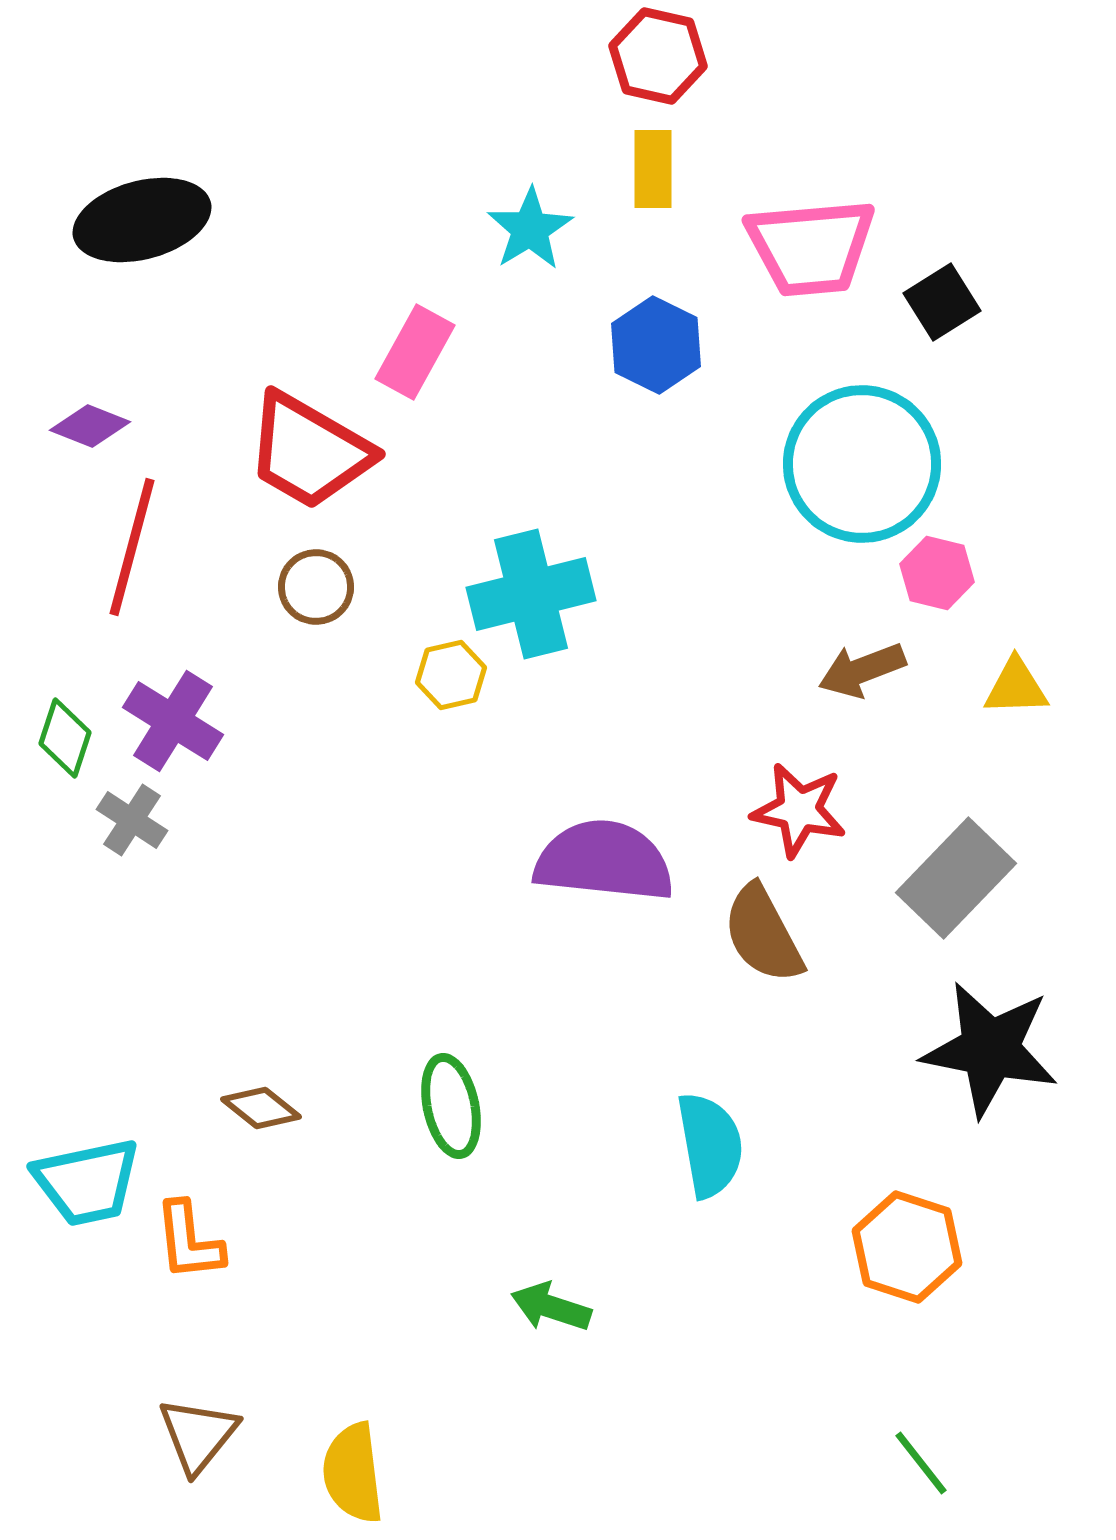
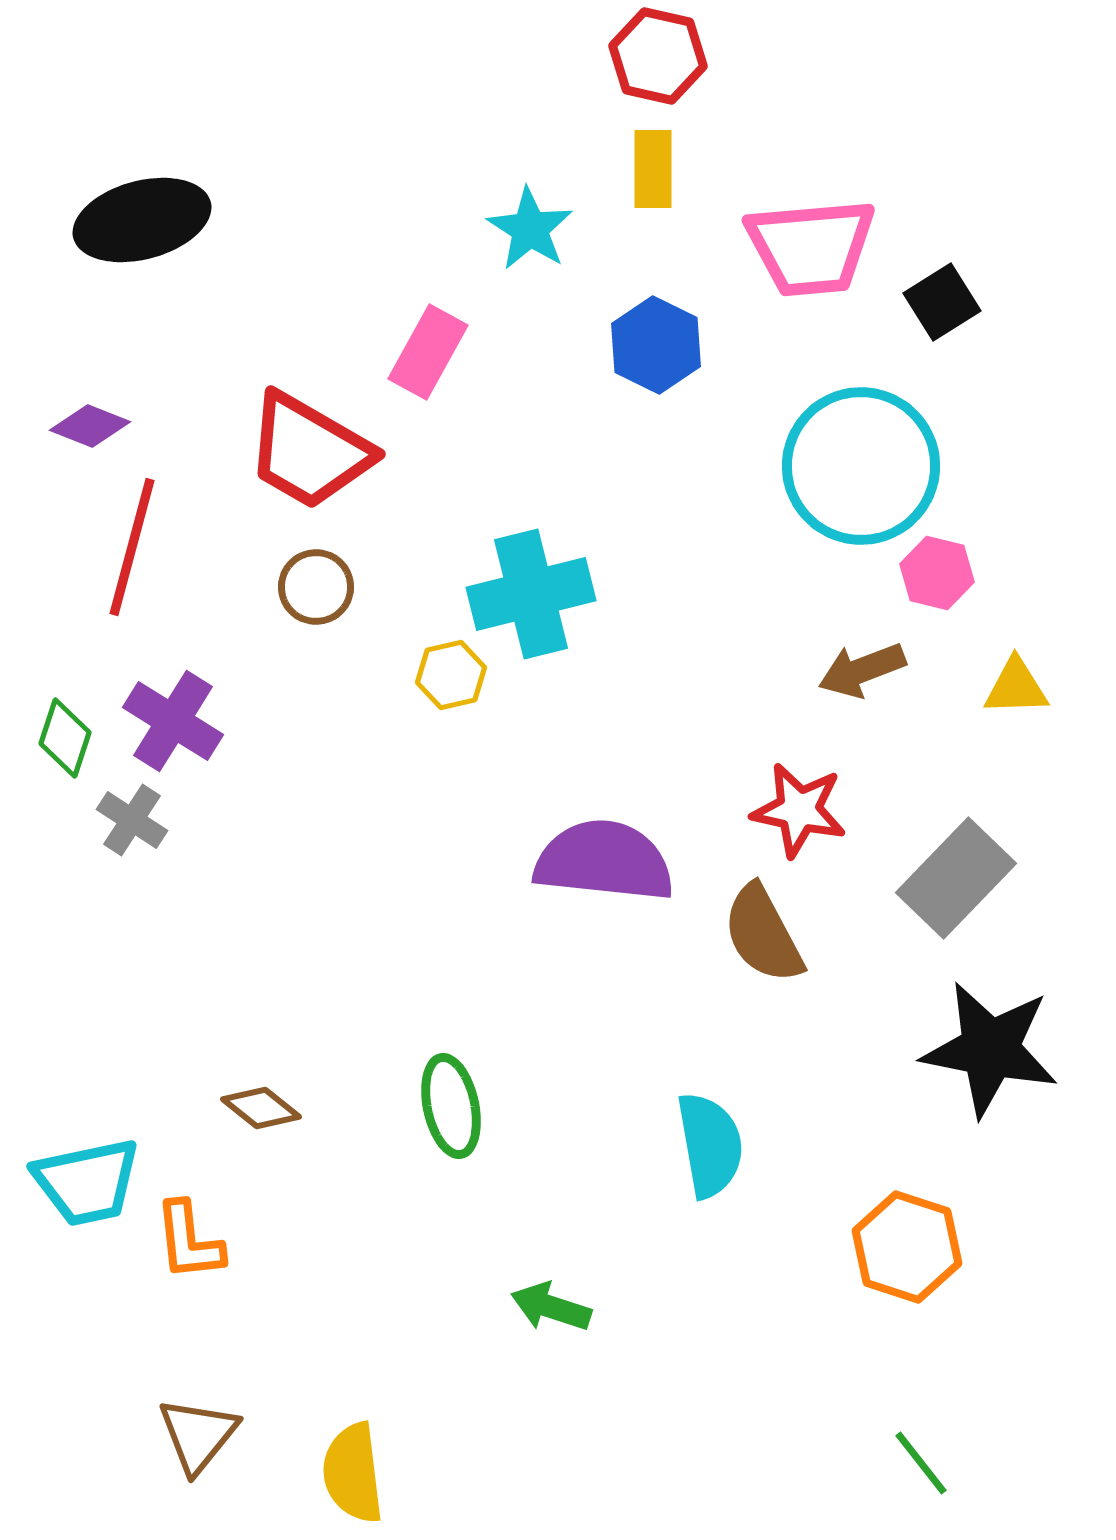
cyan star: rotated 8 degrees counterclockwise
pink rectangle: moved 13 px right
cyan circle: moved 1 px left, 2 px down
